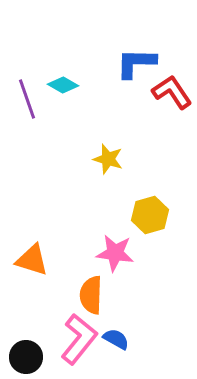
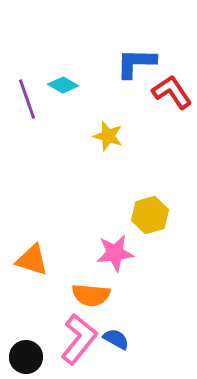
yellow star: moved 23 px up
pink star: rotated 15 degrees counterclockwise
orange semicircle: rotated 87 degrees counterclockwise
